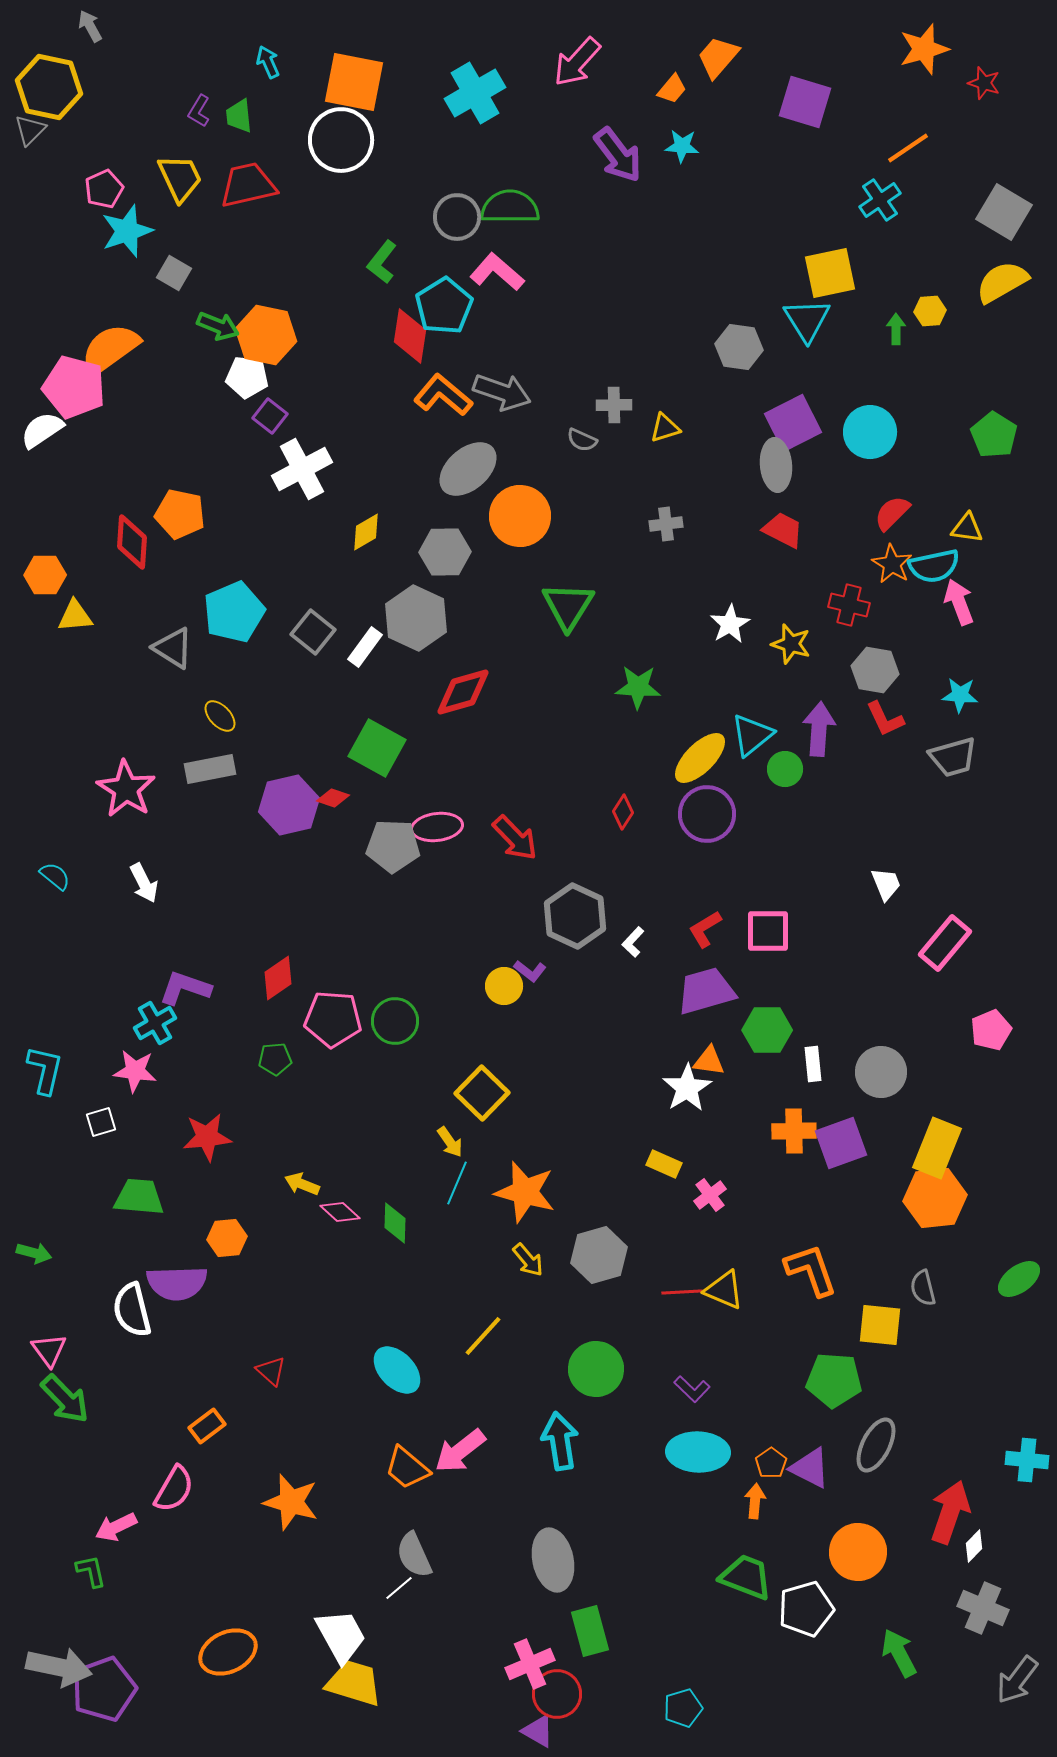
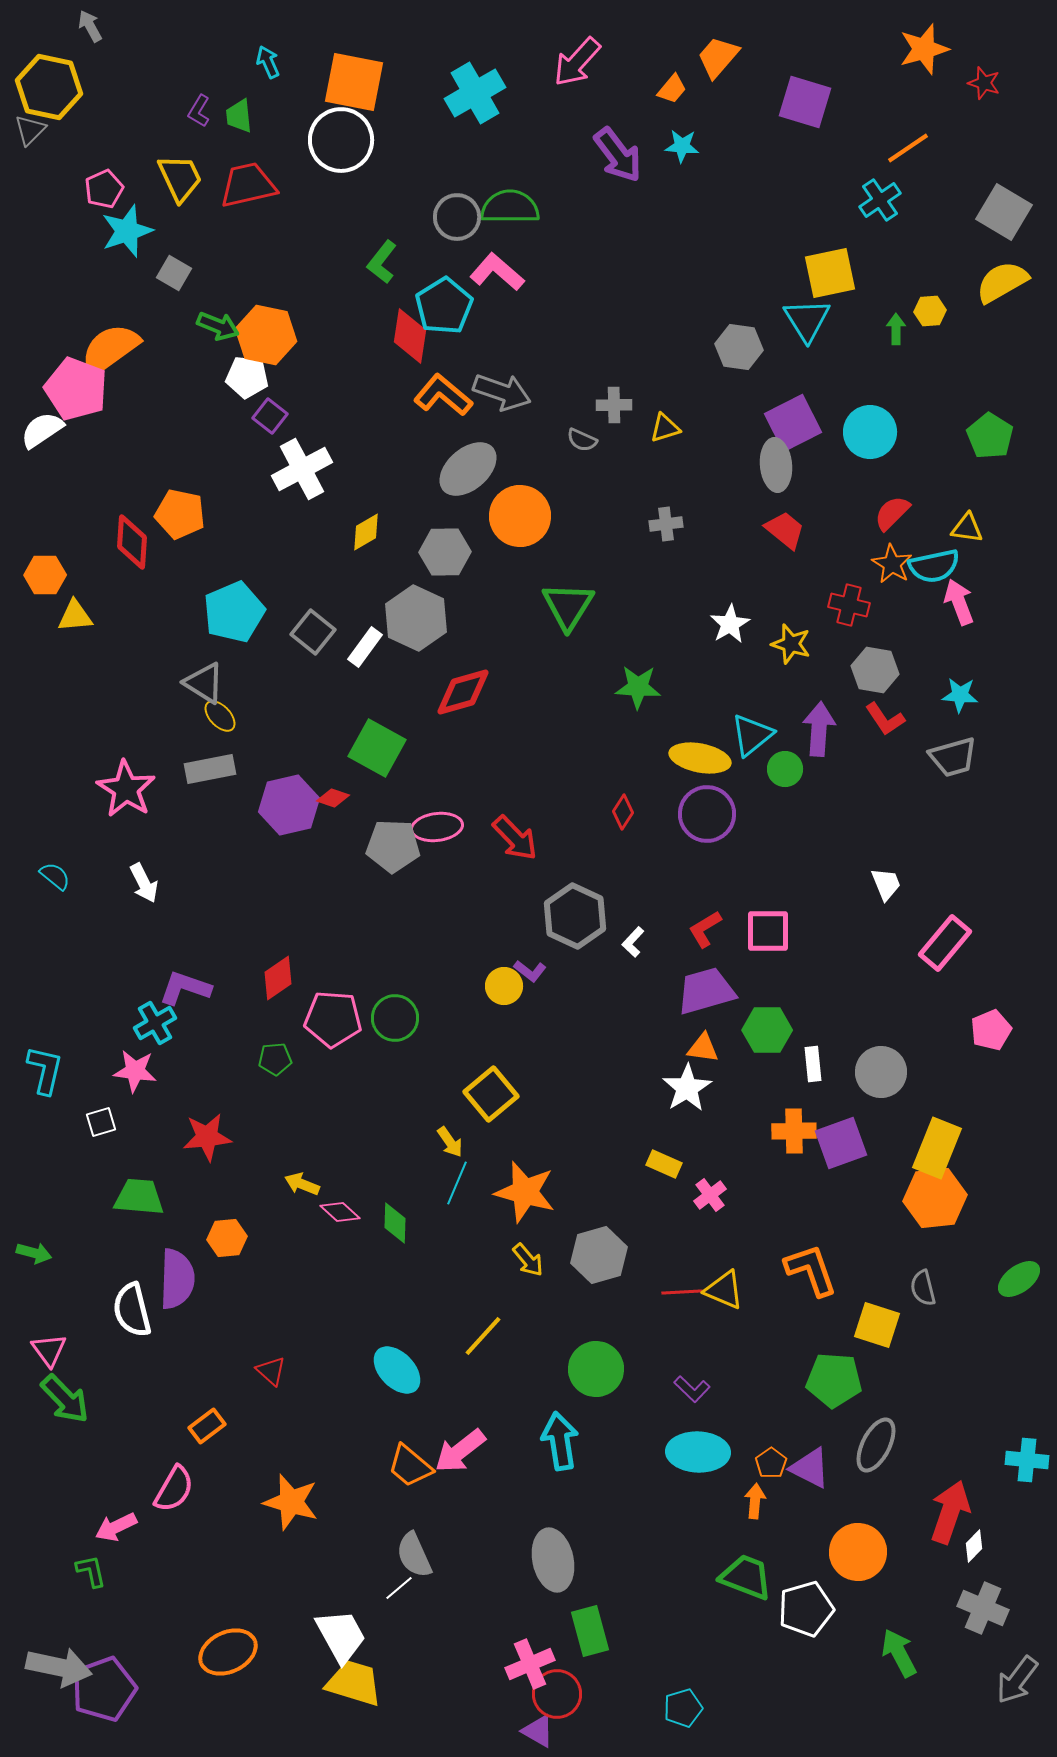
pink pentagon at (74, 387): moved 2 px right, 2 px down; rotated 6 degrees clockwise
green pentagon at (994, 435): moved 4 px left, 1 px down
red trapezoid at (783, 530): moved 2 px right; rotated 12 degrees clockwise
gray triangle at (173, 648): moved 31 px right, 35 px down
red L-shape at (885, 719): rotated 9 degrees counterclockwise
yellow ellipse at (700, 758): rotated 56 degrees clockwise
green circle at (395, 1021): moved 3 px up
orange triangle at (709, 1061): moved 6 px left, 13 px up
yellow square at (482, 1093): moved 9 px right, 1 px down; rotated 6 degrees clockwise
purple semicircle at (177, 1283): moved 4 px up; rotated 86 degrees counterclockwise
yellow square at (880, 1325): moved 3 px left; rotated 12 degrees clockwise
orange trapezoid at (407, 1468): moved 3 px right, 2 px up
